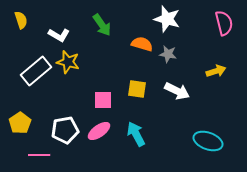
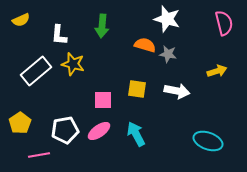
yellow semicircle: rotated 84 degrees clockwise
green arrow: moved 1 px down; rotated 40 degrees clockwise
white L-shape: rotated 65 degrees clockwise
orange semicircle: moved 3 px right, 1 px down
yellow star: moved 5 px right, 2 px down
yellow arrow: moved 1 px right
white arrow: rotated 15 degrees counterclockwise
pink line: rotated 10 degrees counterclockwise
